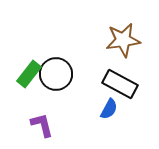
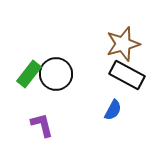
brown star: moved 4 px down; rotated 8 degrees counterclockwise
black rectangle: moved 7 px right, 9 px up
blue semicircle: moved 4 px right, 1 px down
